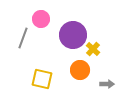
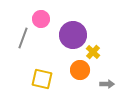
yellow cross: moved 3 px down
